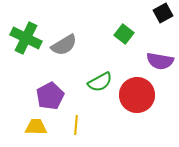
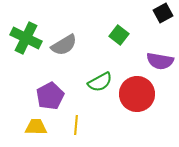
green square: moved 5 px left, 1 px down
red circle: moved 1 px up
